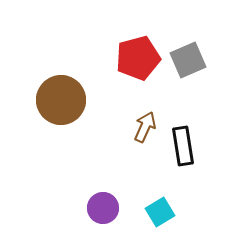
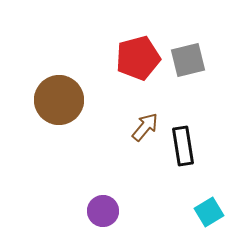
gray square: rotated 9 degrees clockwise
brown circle: moved 2 px left
brown arrow: rotated 16 degrees clockwise
purple circle: moved 3 px down
cyan square: moved 49 px right
